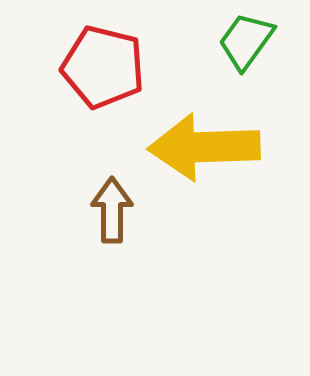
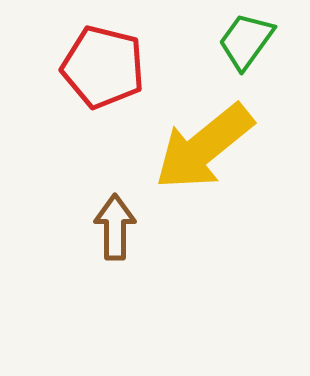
yellow arrow: rotated 37 degrees counterclockwise
brown arrow: moved 3 px right, 17 px down
